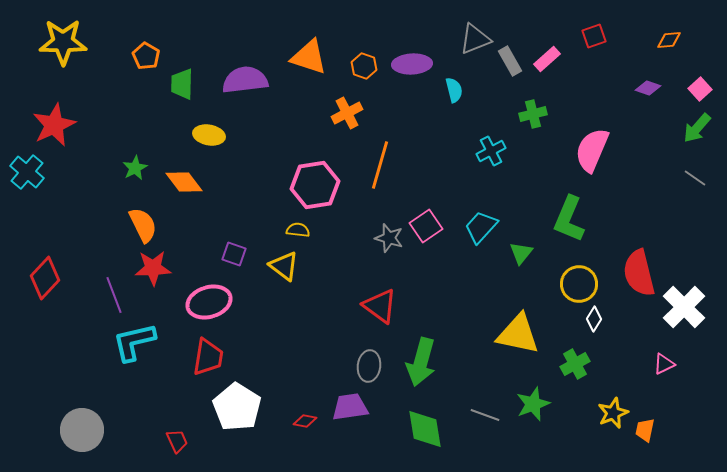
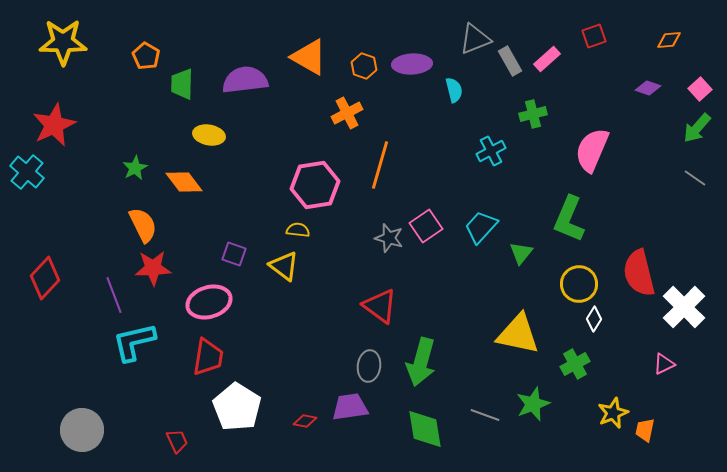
orange triangle at (309, 57): rotated 12 degrees clockwise
